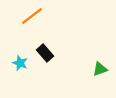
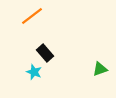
cyan star: moved 14 px right, 9 px down
